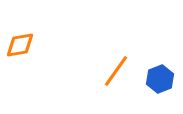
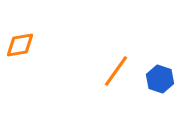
blue hexagon: rotated 20 degrees counterclockwise
